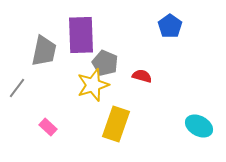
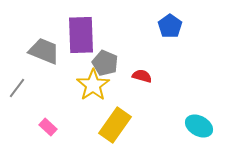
gray trapezoid: rotated 80 degrees counterclockwise
yellow star: rotated 16 degrees counterclockwise
yellow rectangle: moved 1 px left, 1 px down; rotated 16 degrees clockwise
